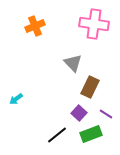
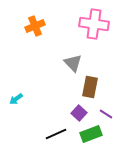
brown rectangle: rotated 15 degrees counterclockwise
black line: moved 1 px left, 1 px up; rotated 15 degrees clockwise
